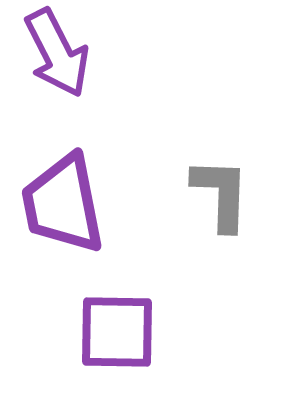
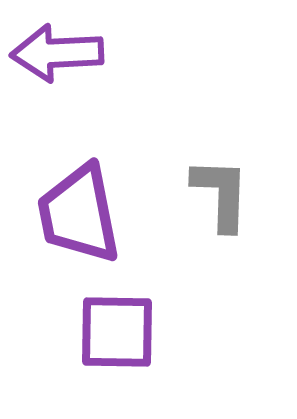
purple arrow: rotated 114 degrees clockwise
purple trapezoid: moved 16 px right, 10 px down
